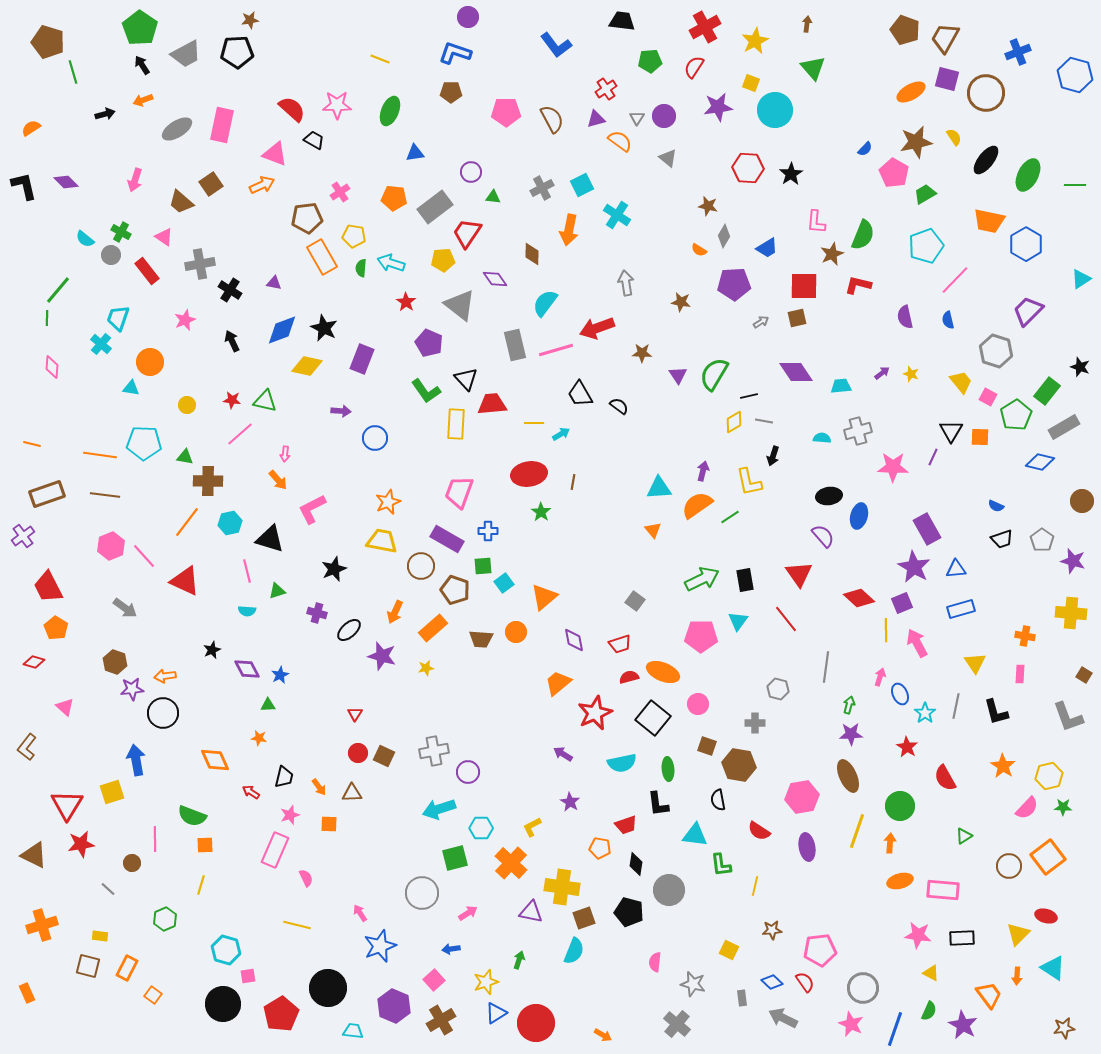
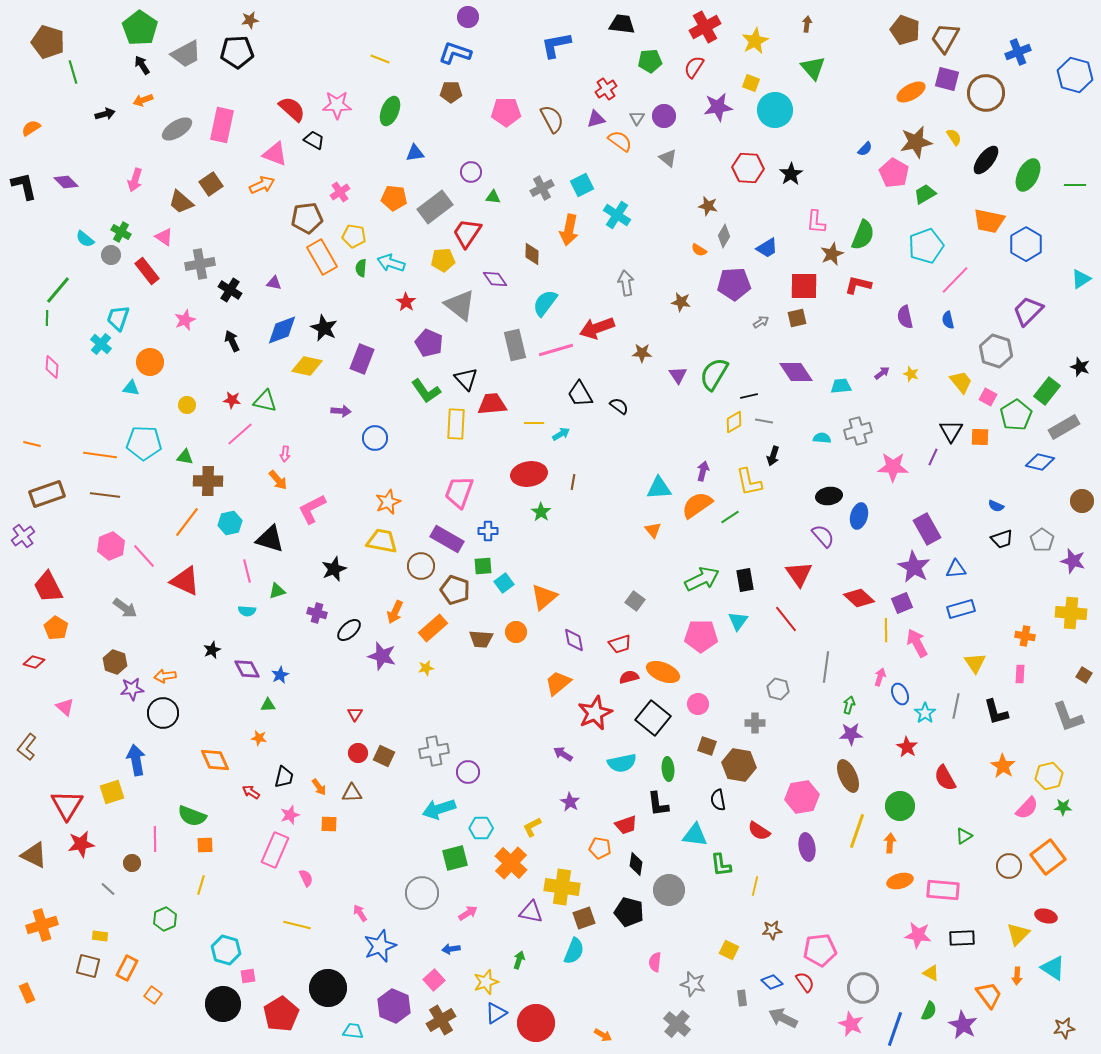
black trapezoid at (622, 21): moved 3 px down
blue L-shape at (556, 45): rotated 116 degrees clockwise
